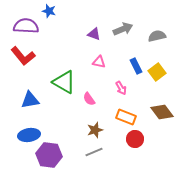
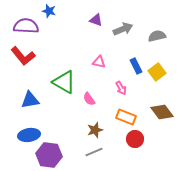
purple triangle: moved 2 px right, 14 px up
